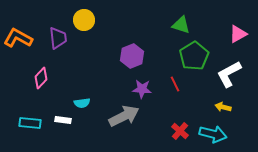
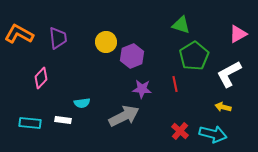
yellow circle: moved 22 px right, 22 px down
orange L-shape: moved 1 px right, 4 px up
red line: rotated 14 degrees clockwise
